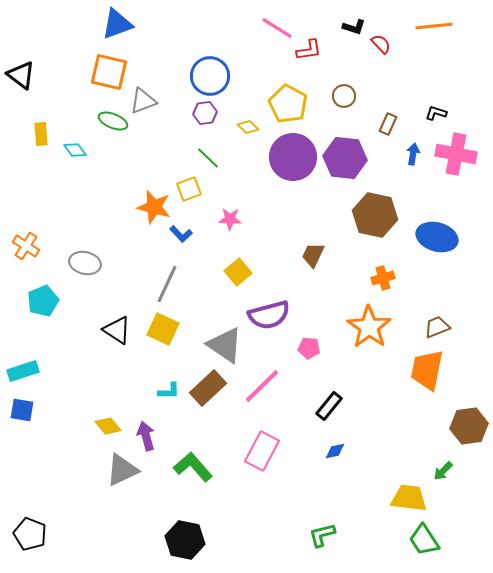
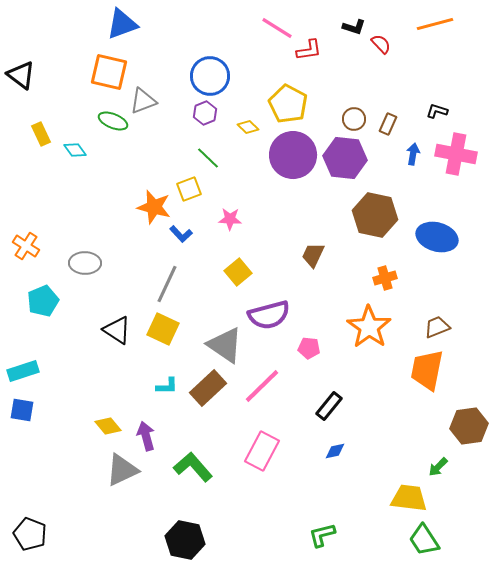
blue triangle at (117, 24): moved 5 px right
orange line at (434, 26): moved 1 px right, 2 px up; rotated 9 degrees counterclockwise
brown circle at (344, 96): moved 10 px right, 23 px down
purple hexagon at (205, 113): rotated 15 degrees counterclockwise
black L-shape at (436, 113): moved 1 px right, 2 px up
yellow rectangle at (41, 134): rotated 20 degrees counterclockwise
purple circle at (293, 157): moved 2 px up
gray ellipse at (85, 263): rotated 12 degrees counterclockwise
orange cross at (383, 278): moved 2 px right
cyan L-shape at (169, 391): moved 2 px left, 5 px up
green arrow at (443, 471): moved 5 px left, 4 px up
